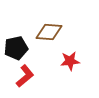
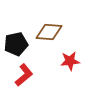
black pentagon: moved 4 px up
red L-shape: moved 1 px left, 1 px up
